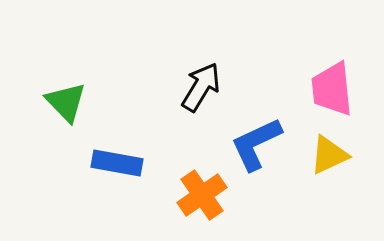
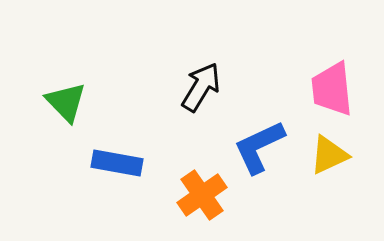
blue L-shape: moved 3 px right, 3 px down
